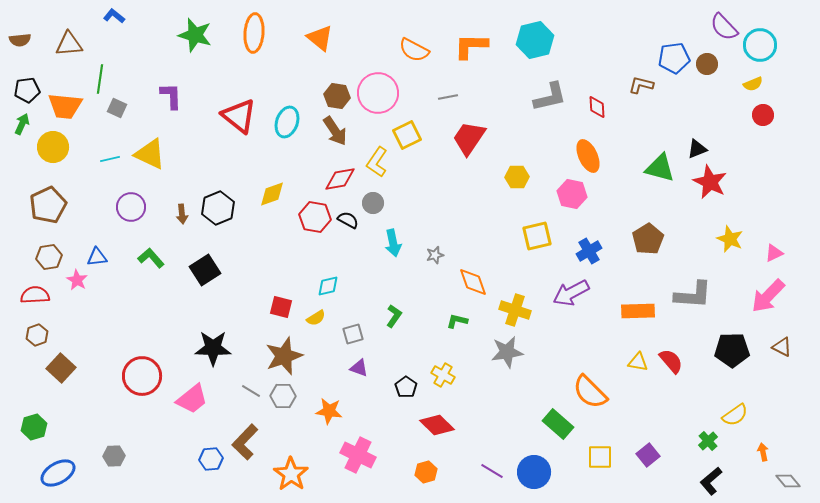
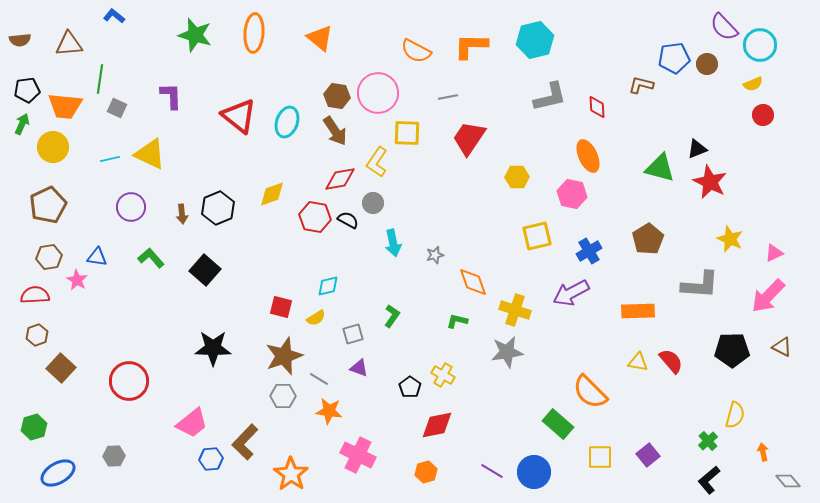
orange semicircle at (414, 50): moved 2 px right, 1 px down
yellow square at (407, 135): moved 2 px up; rotated 28 degrees clockwise
blue triangle at (97, 257): rotated 15 degrees clockwise
black square at (205, 270): rotated 16 degrees counterclockwise
gray L-shape at (693, 295): moved 7 px right, 10 px up
green L-shape at (394, 316): moved 2 px left
red circle at (142, 376): moved 13 px left, 5 px down
black pentagon at (406, 387): moved 4 px right
gray line at (251, 391): moved 68 px right, 12 px up
pink trapezoid at (192, 399): moved 24 px down
yellow semicircle at (735, 415): rotated 40 degrees counterclockwise
red diamond at (437, 425): rotated 56 degrees counterclockwise
black L-shape at (711, 481): moved 2 px left, 1 px up
